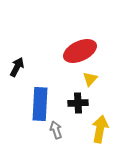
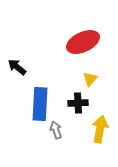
red ellipse: moved 3 px right, 9 px up
black arrow: rotated 78 degrees counterclockwise
